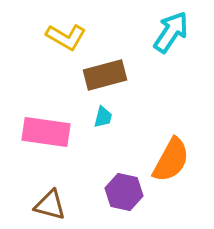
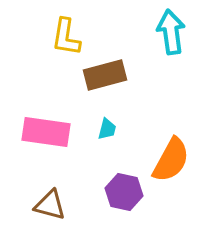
cyan arrow: rotated 42 degrees counterclockwise
yellow L-shape: rotated 69 degrees clockwise
cyan trapezoid: moved 4 px right, 12 px down
